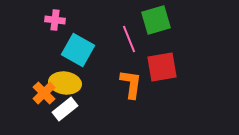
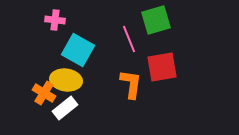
yellow ellipse: moved 1 px right, 3 px up
orange cross: rotated 15 degrees counterclockwise
white rectangle: moved 1 px up
